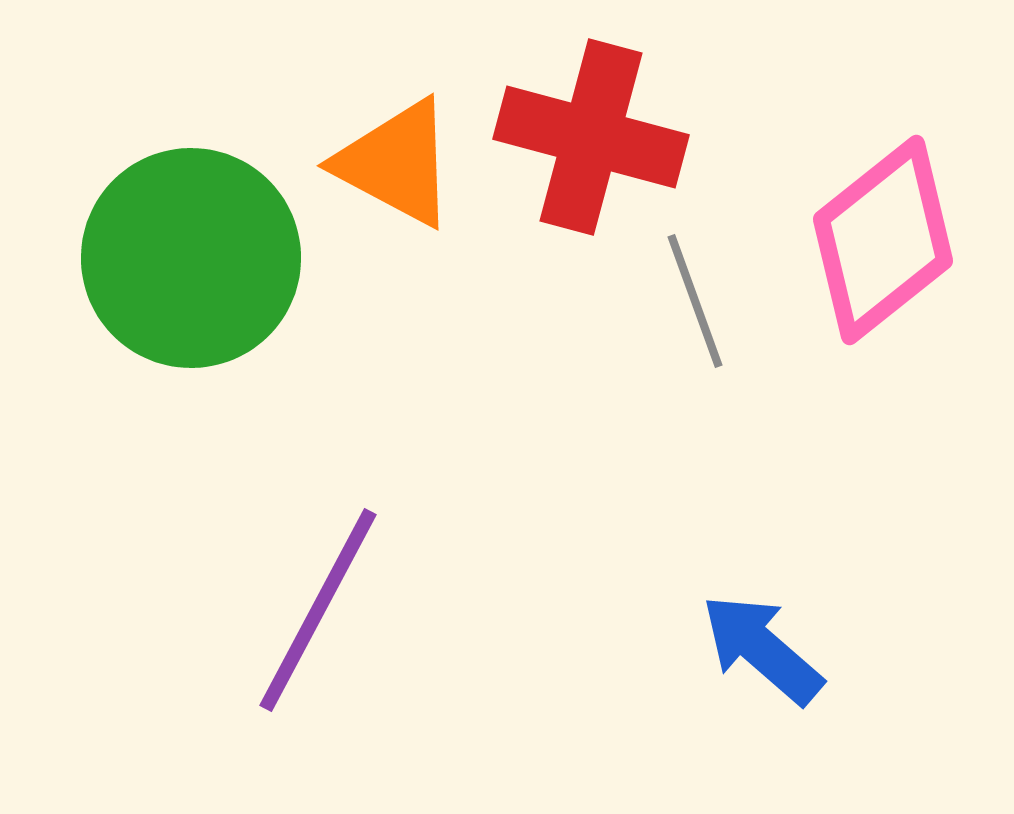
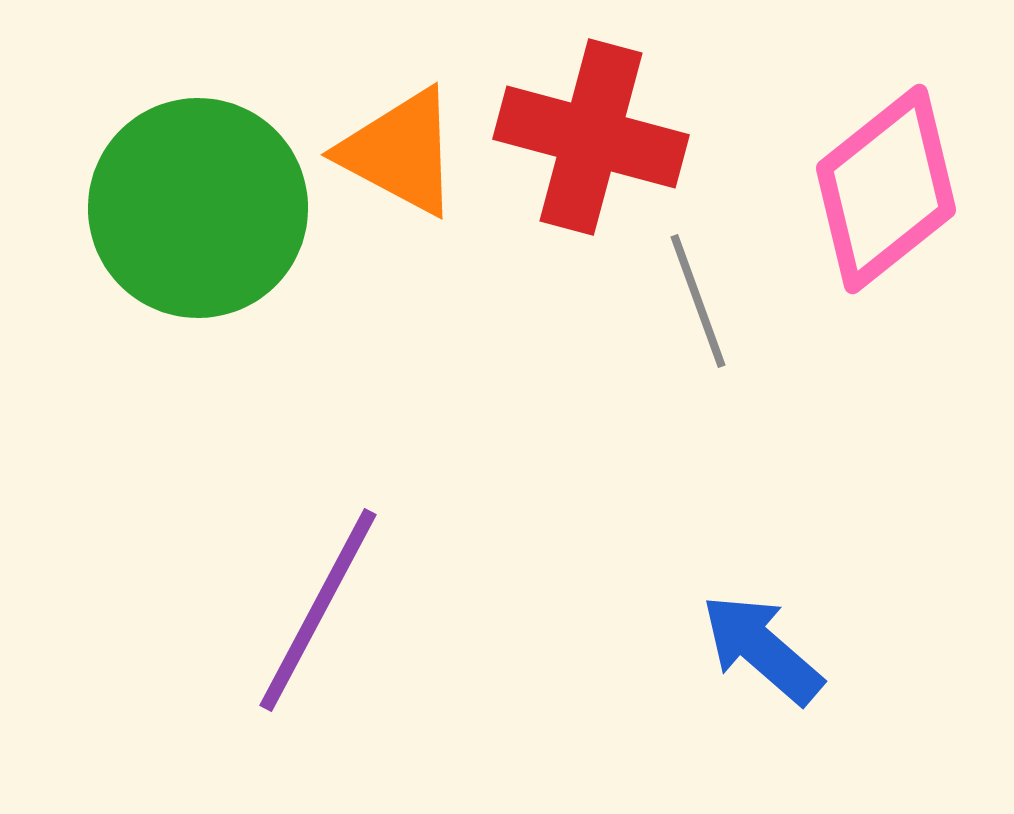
orange triangle: moved 4 px right, 11 px up
pink diamond: moved 3 px right, 51 px up
green circle: moved 7 px right, 50 px up
gray line: moved 3 px right
